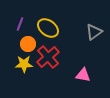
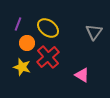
purple line: moved 2 px left
gray triangle: rotated 18 degrees counterclockwise
orange circle: moved 1 px left, 1 px up
yellow star: moved 2 px left, 3 px down; rotated 18 degrees clockwise
pink triangle: moved 1 px left; rotated 21 degrees clockwise
